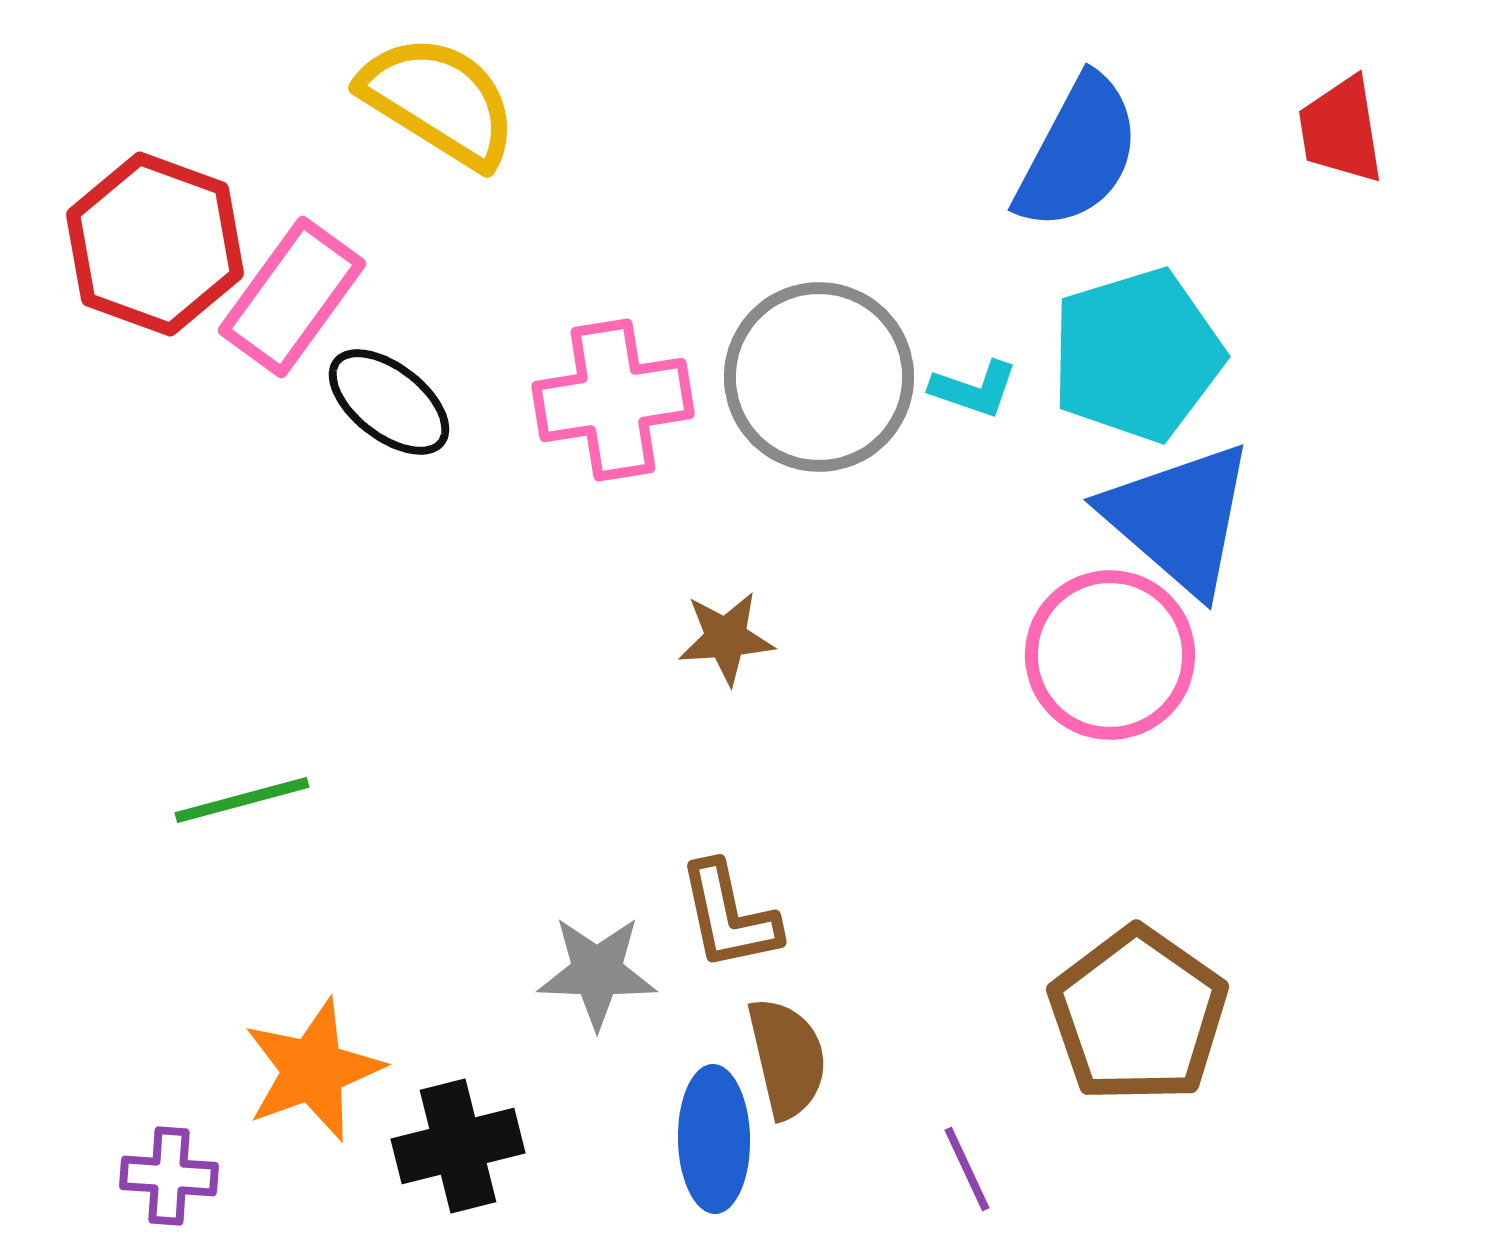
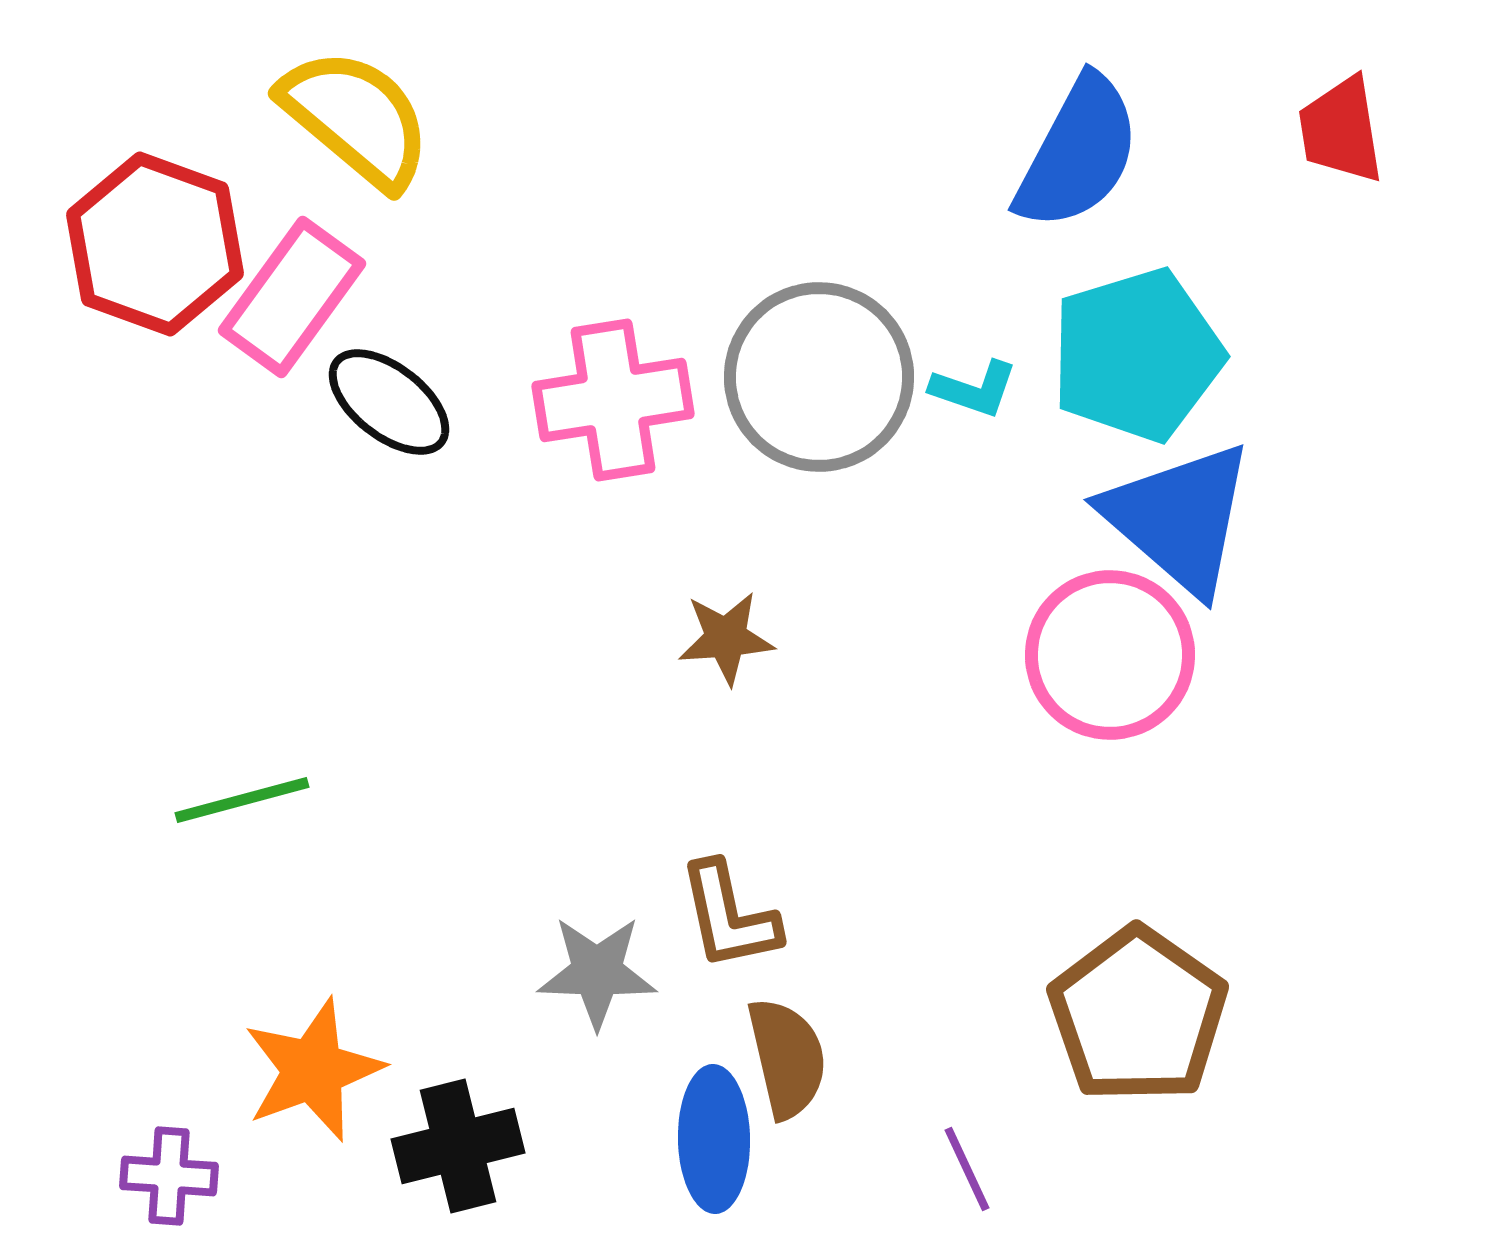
yellow semicircle: moved 83 px left, 17 px down; rotated 8 degrees clockwise
